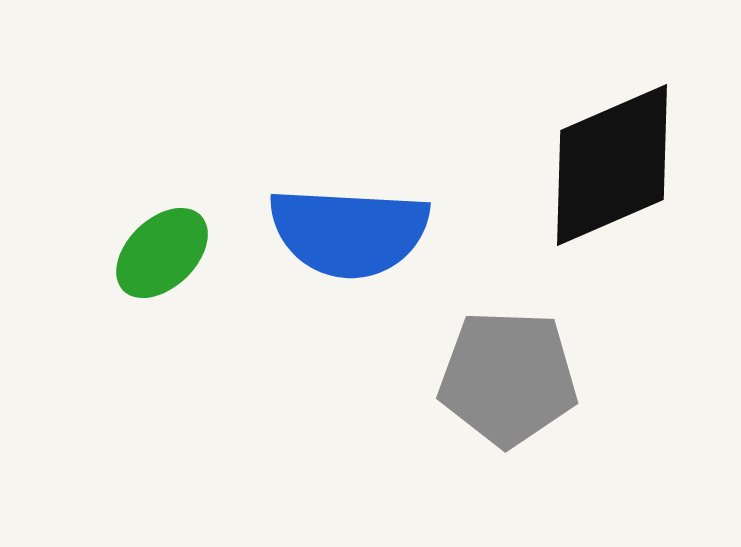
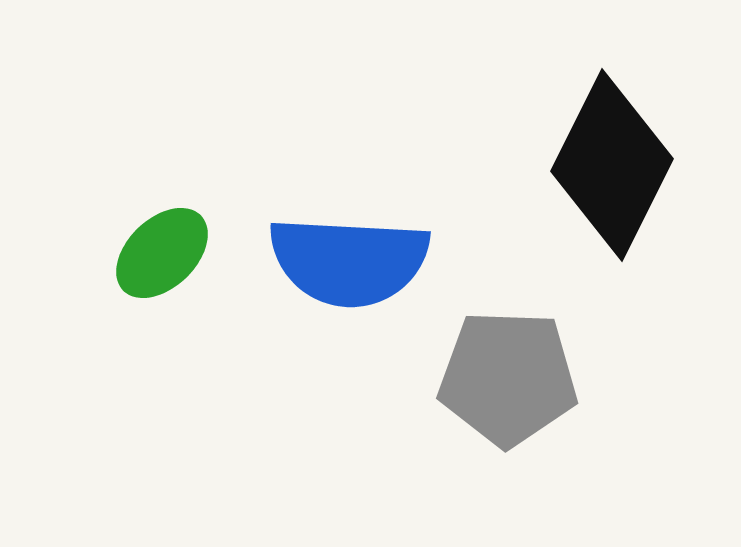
black diamond: rotated 40 degrees counterclockwise
blue semicircle: moved 29 px down
